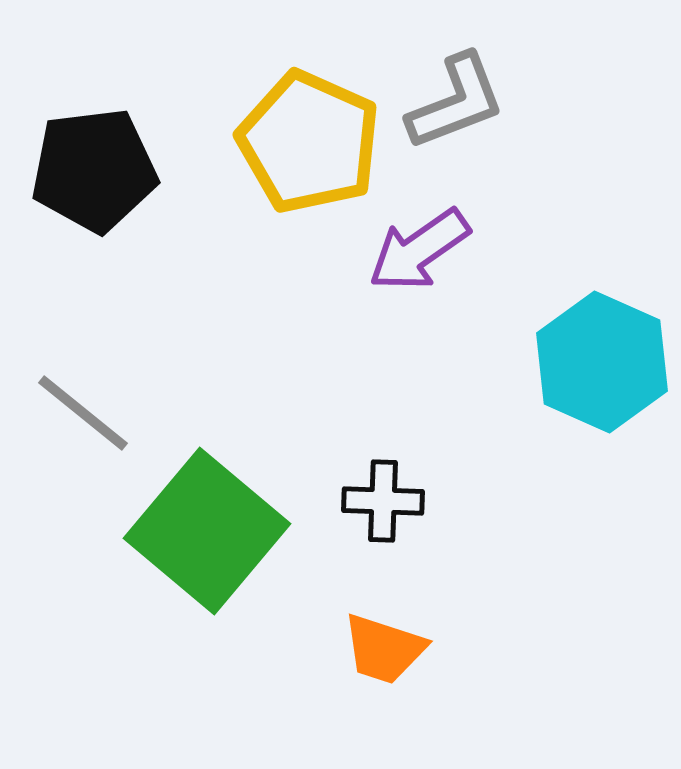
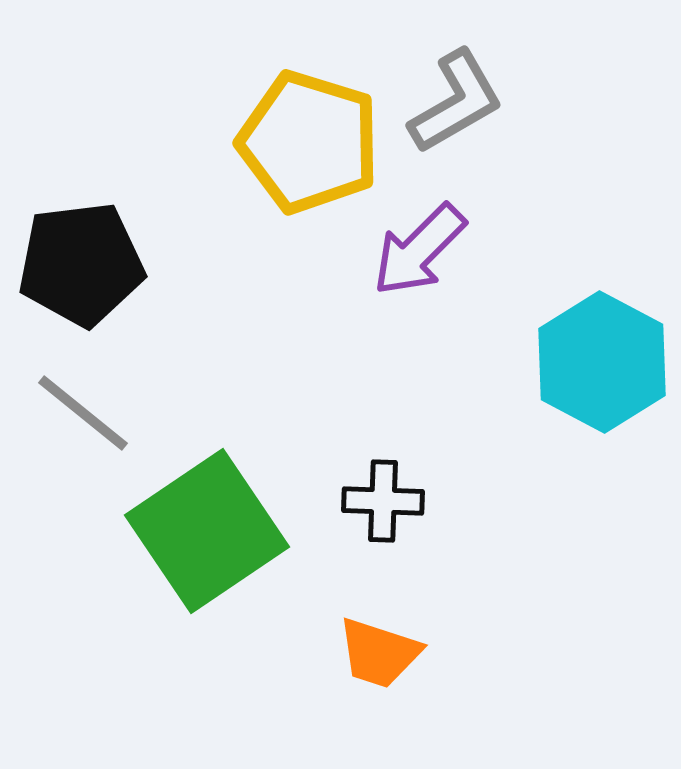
gray L-shape: rotated 9 degrees counterclockwise
yellow pentagon: rotated 7 degrees counterclockwise
black pentagon: moved 13 px left, 94 px down
purple arrow: rotated 10 degrees counterclockwise
cyan hexagon: rotated 4 degrees clockwise
green square: rotated 16 degrees clockwise
orange trapezoid: moved 5 px left, 4 px down
